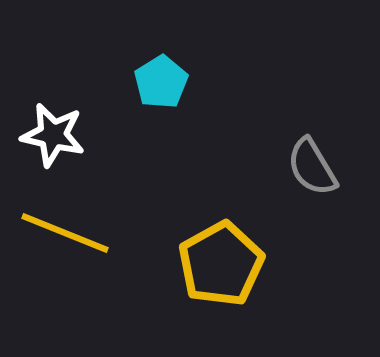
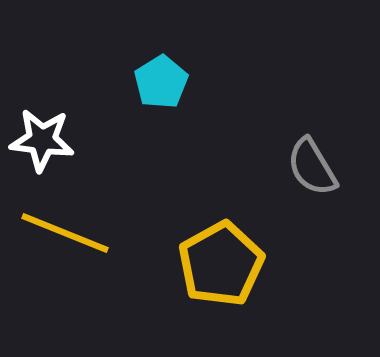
white star: moved 11 px left, 5 px down; rotated 6 degrees counterclockwise
